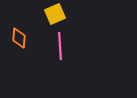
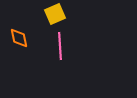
orange diamond: rotated 15 degrees counterclockwise
